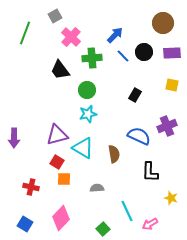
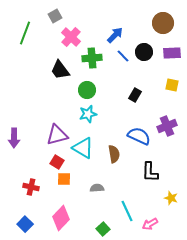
blue square: rotated 14 degrees clockwise
